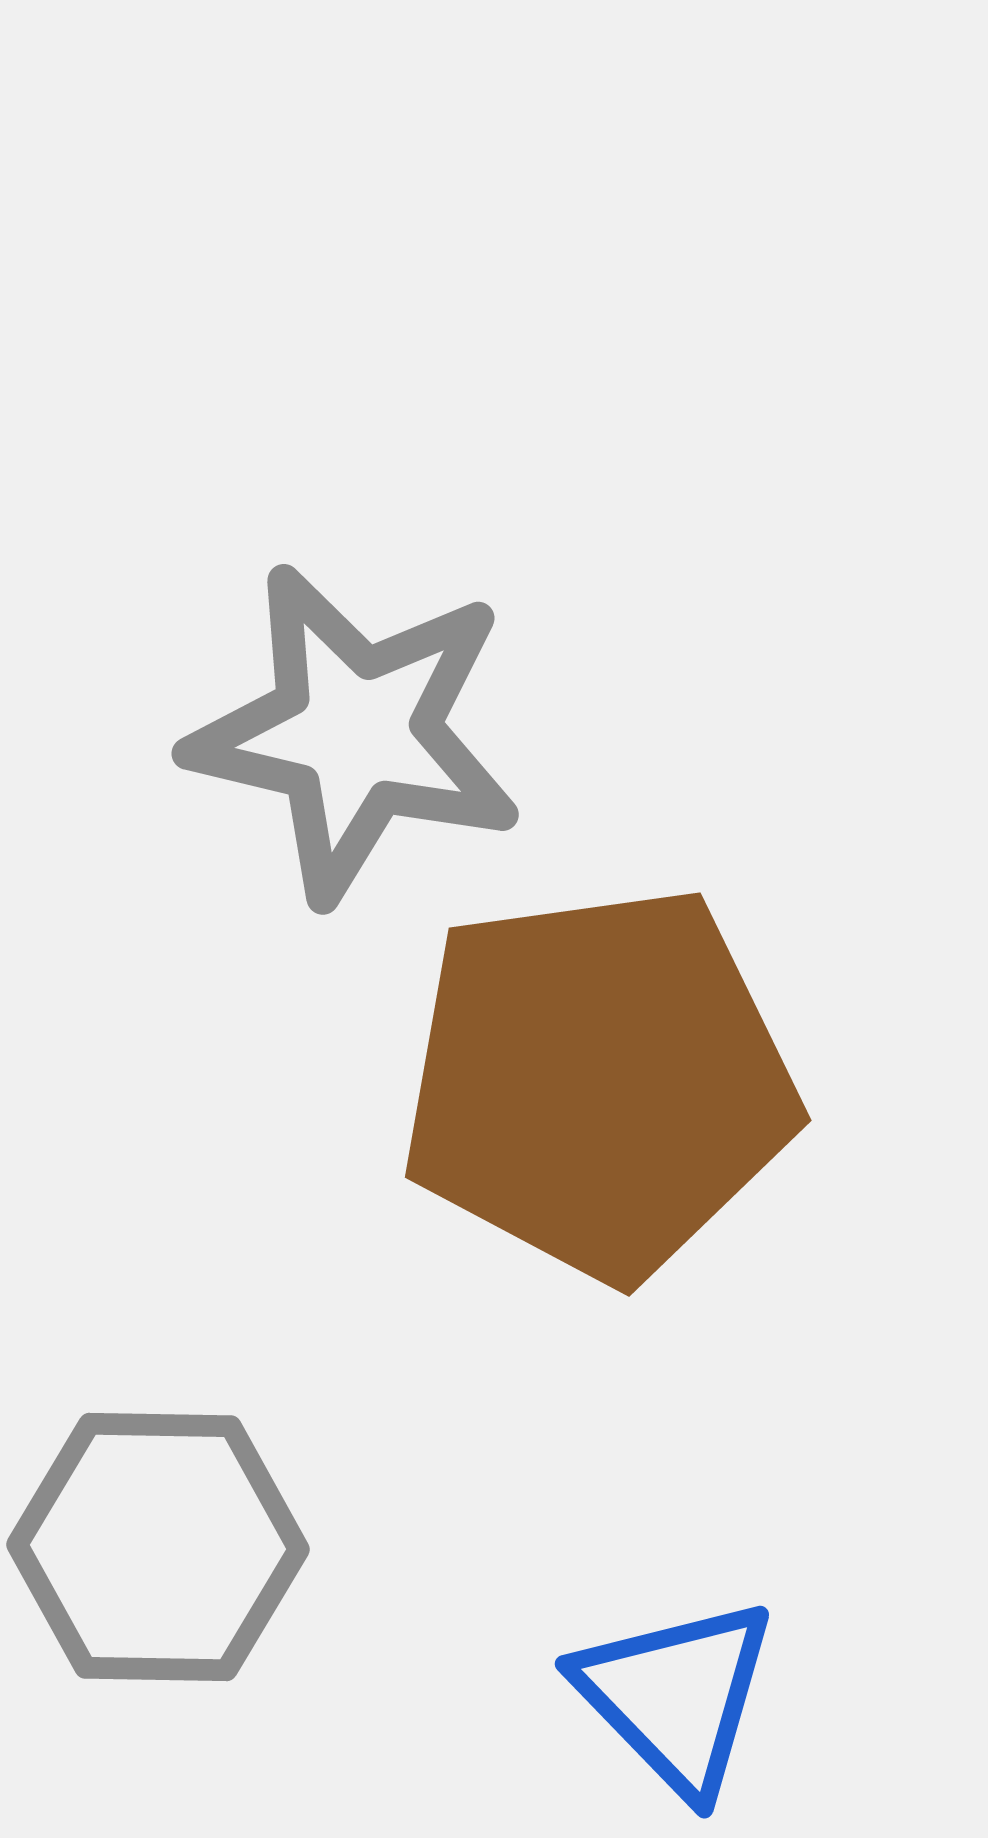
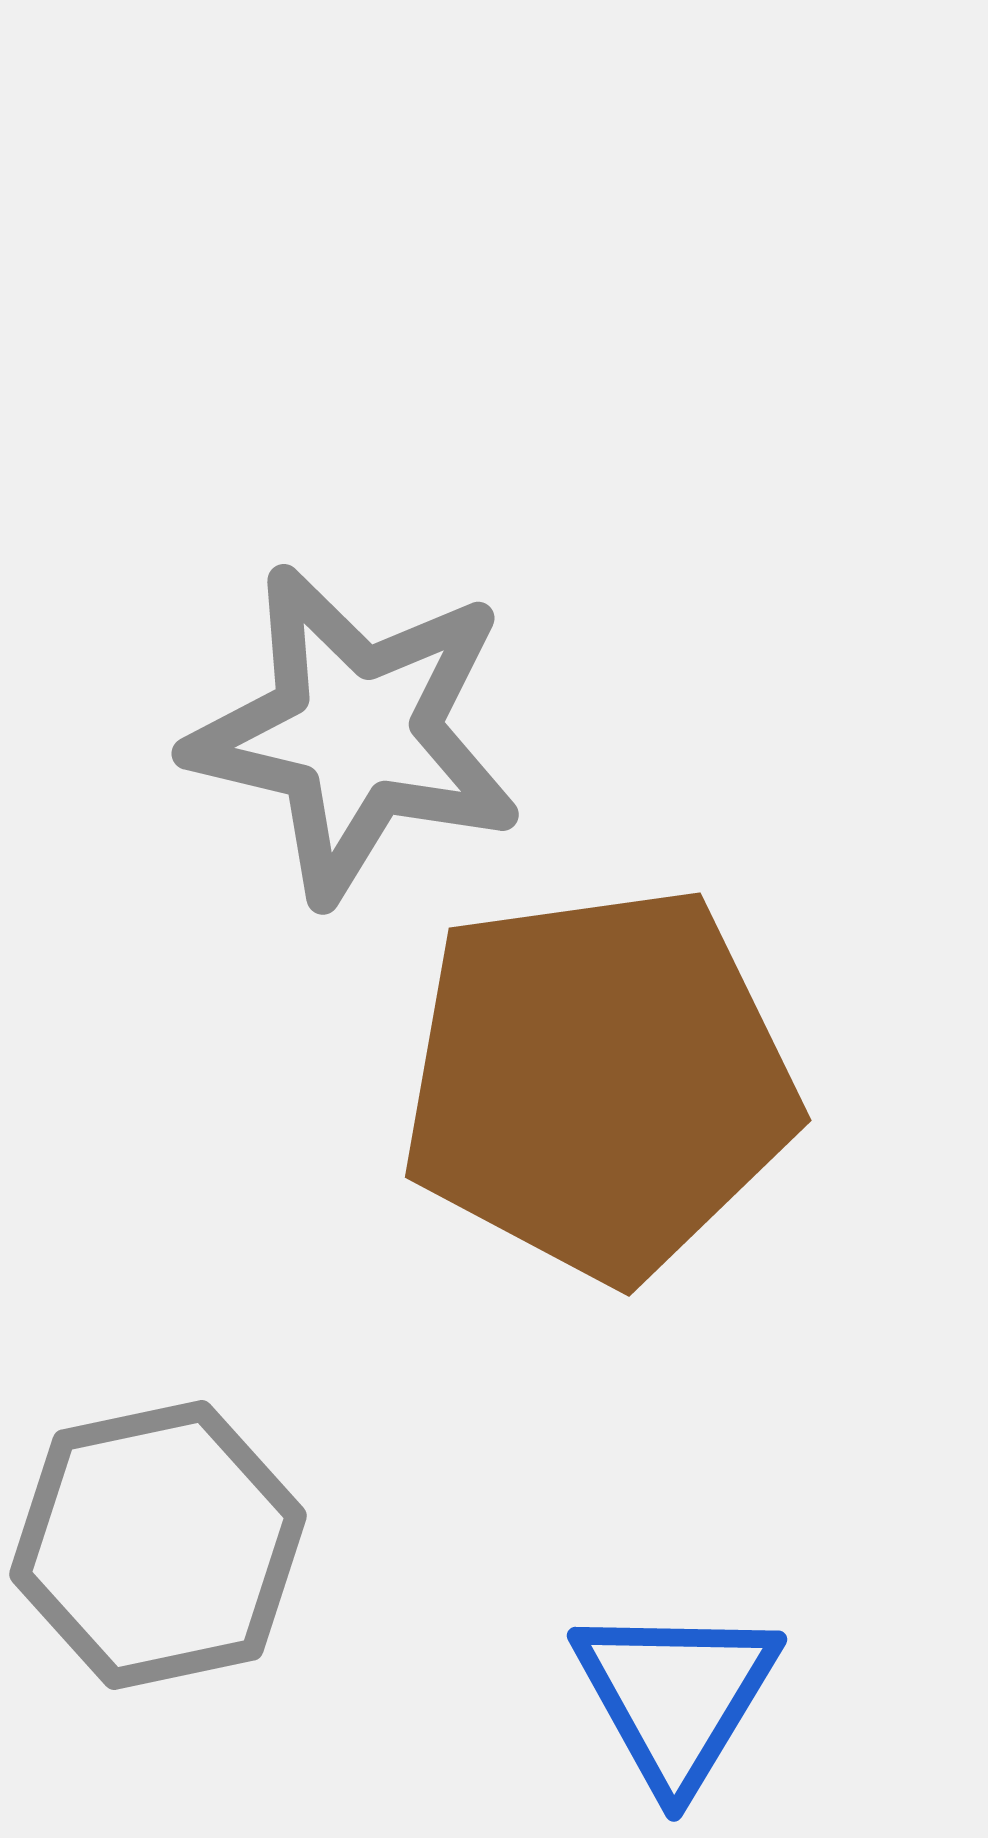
gray hexagon: moved 2 px up; rotated 13 degrees counterclockwise
blue triangle: rotated 15 degrees clockwise
